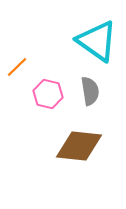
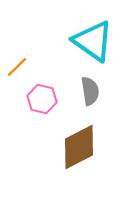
cyan triangle: moved 4 px left
pink hexagon: moved 6 px left, 5 px down
brown diamond: moved 1 px down; rotated 33 degrees counterclockwise
